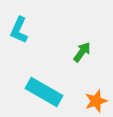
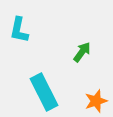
cyan L-shape: rotated 12 degrees counterclockwise
cyan rectangle: rotated 33 degrees clockwise
